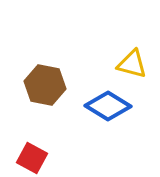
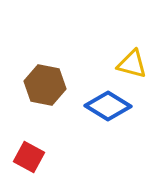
red square: moved 3 px left, 1 px up
